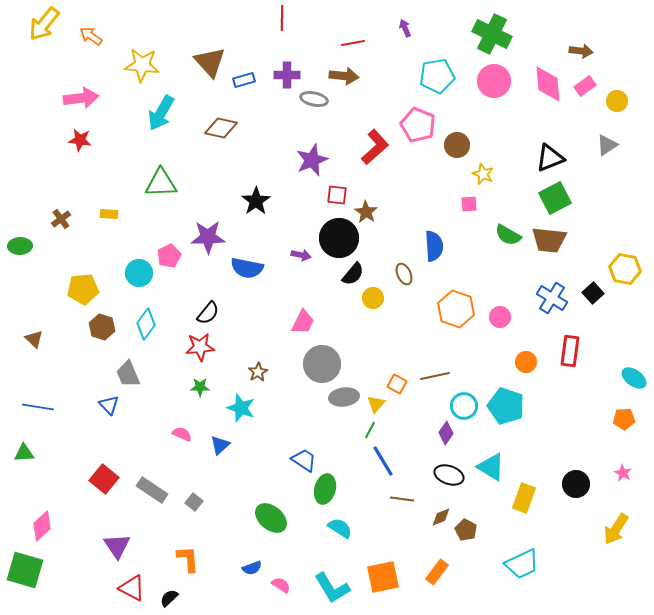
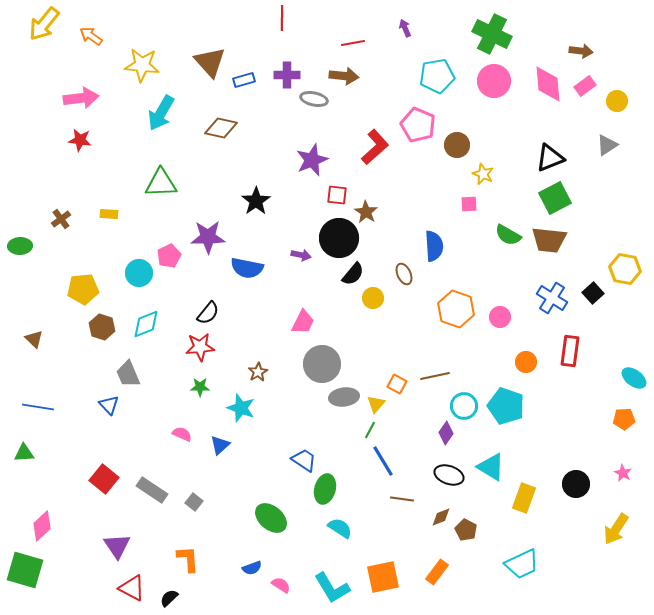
cyan diamond at (146, 324): rotated 32 degrees clockwise
